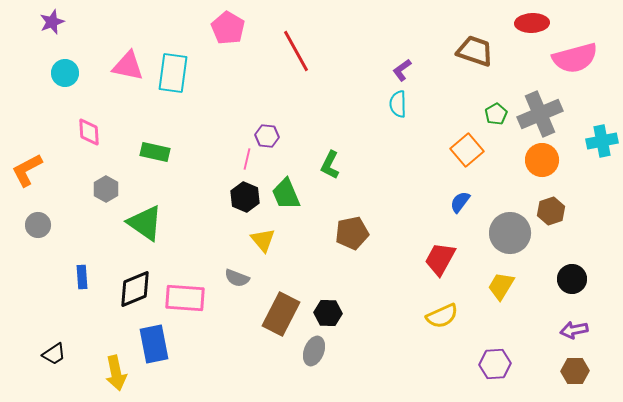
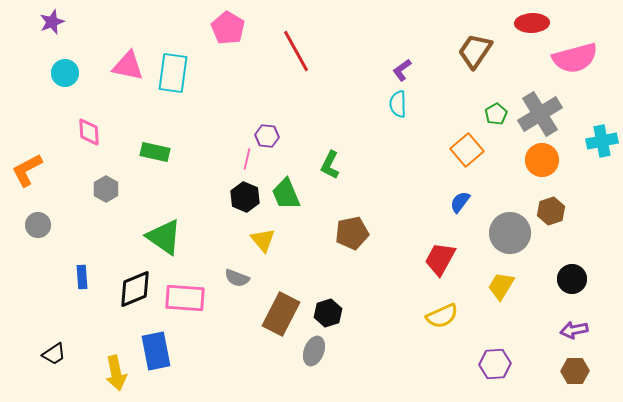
brown trapezoid at (475, 51): rotated 75 degrees counterclockwise
gray cross at (540, 114): rotated 9 degrees counterclockwise
green triangle at (145, 223): moved 19 px right, 14 px down
black hexagon at (328, 313): rotated 20 degrees counterclockwise
blue rectangle at (154, 344): moved 2 px right, 7 px down
